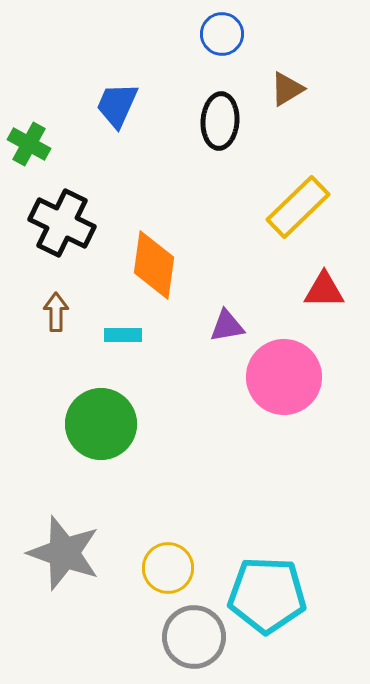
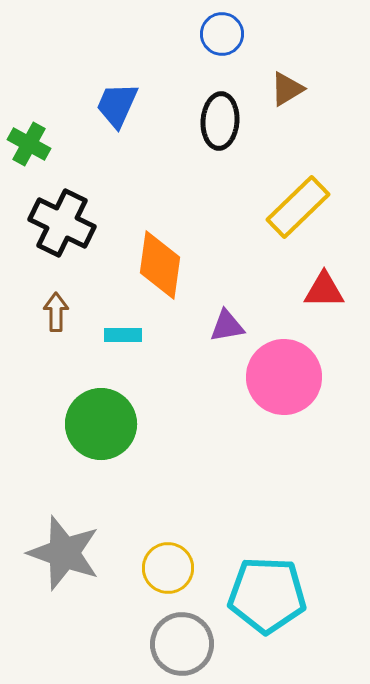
orange diamond: moved 6 px right
gray circle: moved 12 px left, 7 px down
